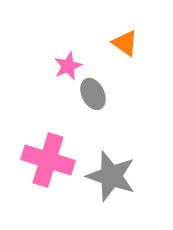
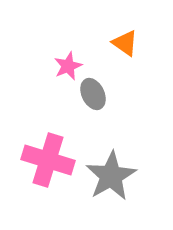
gray star: rotated 24 degrees clockwise
